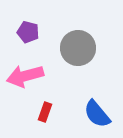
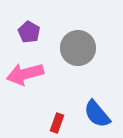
purple pentagon: moved 1 px right; rotated 15 degrees clockwise
pink arrow: moved 2 px up
red rectangle: moved 12 px right, 11 px down
